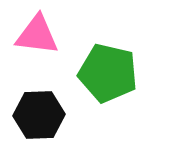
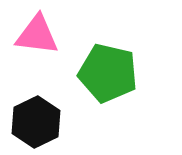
black hexagon: moved 3 px left, 7 px down; rotated 24 degrees counterclockwise
